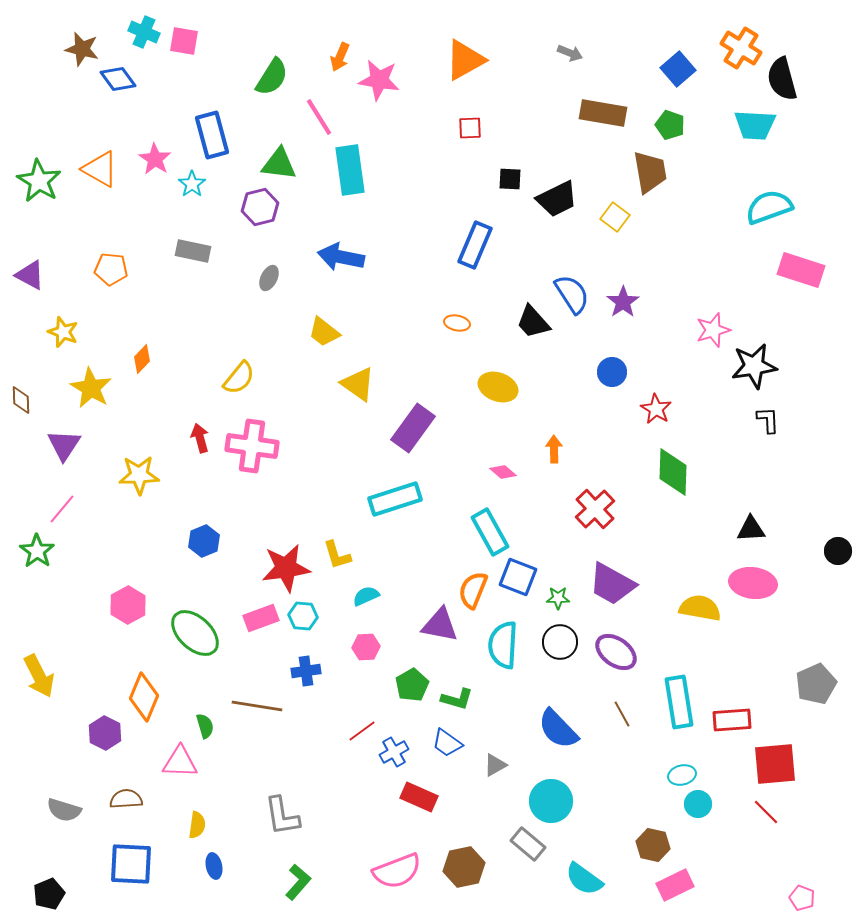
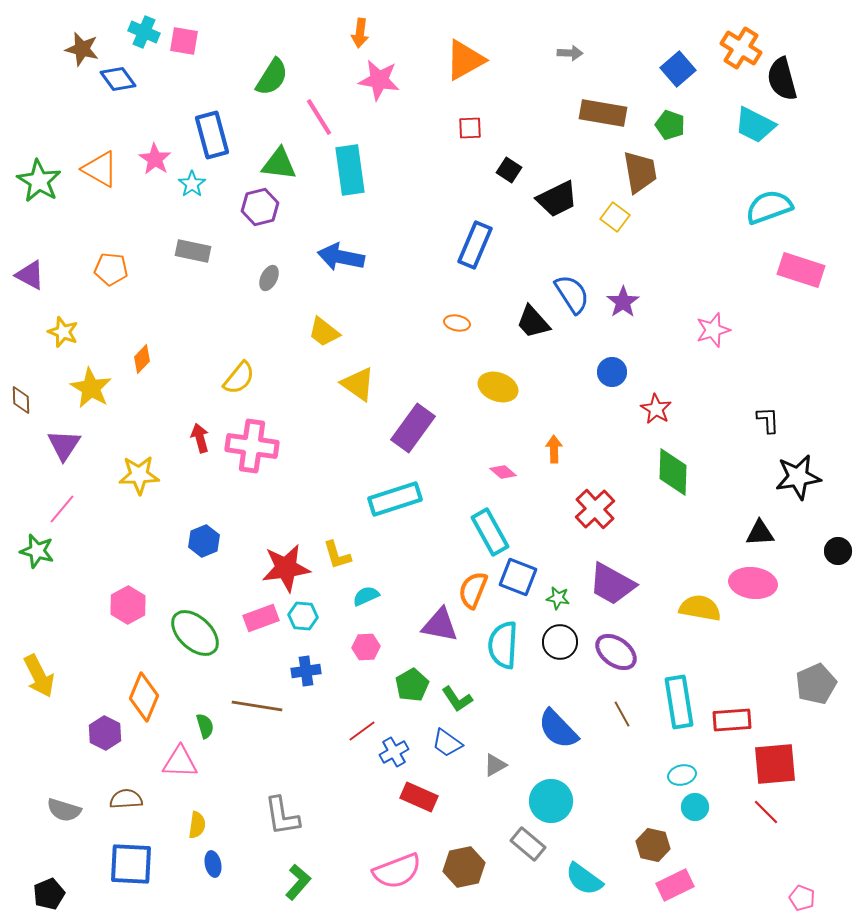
gray arrow at (570, 53): rotated 20 degrees counterclockwise
orange arrow at (340, 57): moved 20 px right, 24 px up; rotated 16 degrees counterclockwise
cyan trapezoid at (755, 125): rotated 24 degrees clockwise
brown trapezoid at (650, 172): moved 10 px left
black square at (510, 179): moved 1 px left, 9 px up; rotated 30 degrees clockwise
black star at (754, 366): moved 44 px right, 111 px down
black triangle at (751, 529): moved 9 px right, 4 px down
green star at (37, 551): rotated 20 degrees counterclockwise
green star at (558, 598): rotated 10 degrees clockwise
green L-shape at (457, 699): rotated 40 degrees clockwise
cyan circle at (698, 804): moved 3 px left, 3 px down
blue ellipse at (214, 866): moved 1 px left, 2 px up
